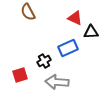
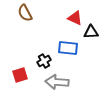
brown semicircle: moved 3 px left, 1 px down
blue rectangle: rotated 30 degrees clockwise
